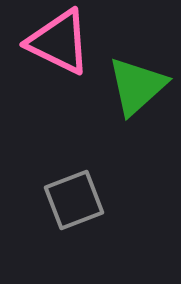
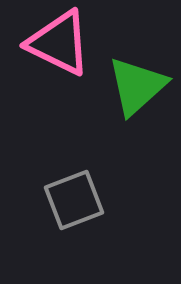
pink triangle: moved 1 px down
